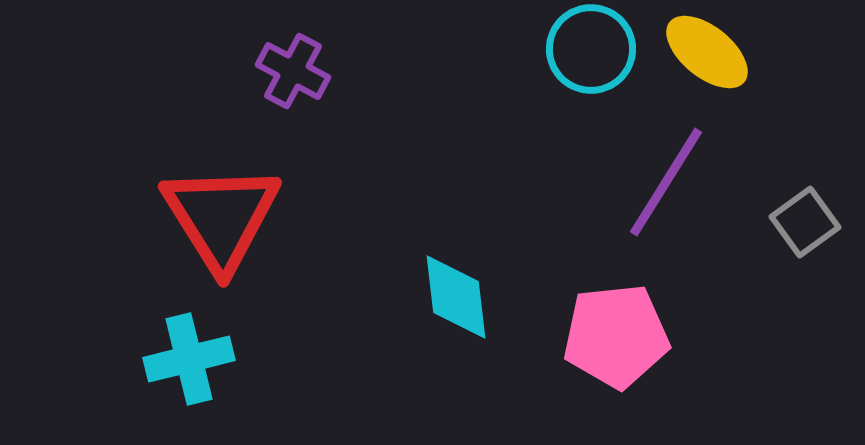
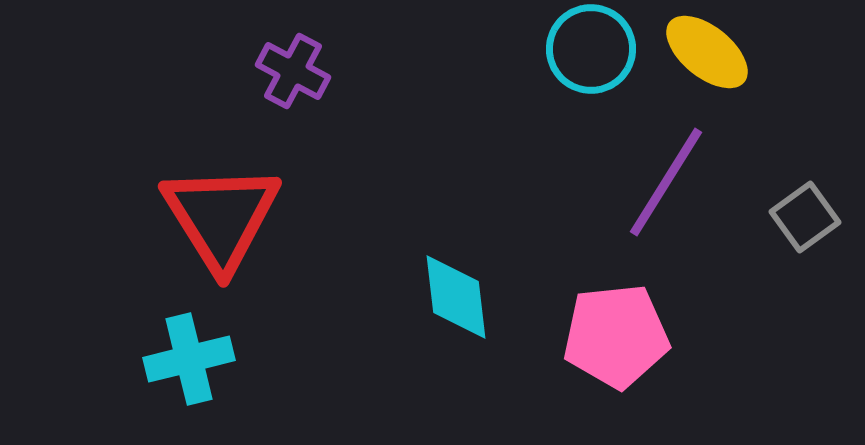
gray square: moved 5 px up
